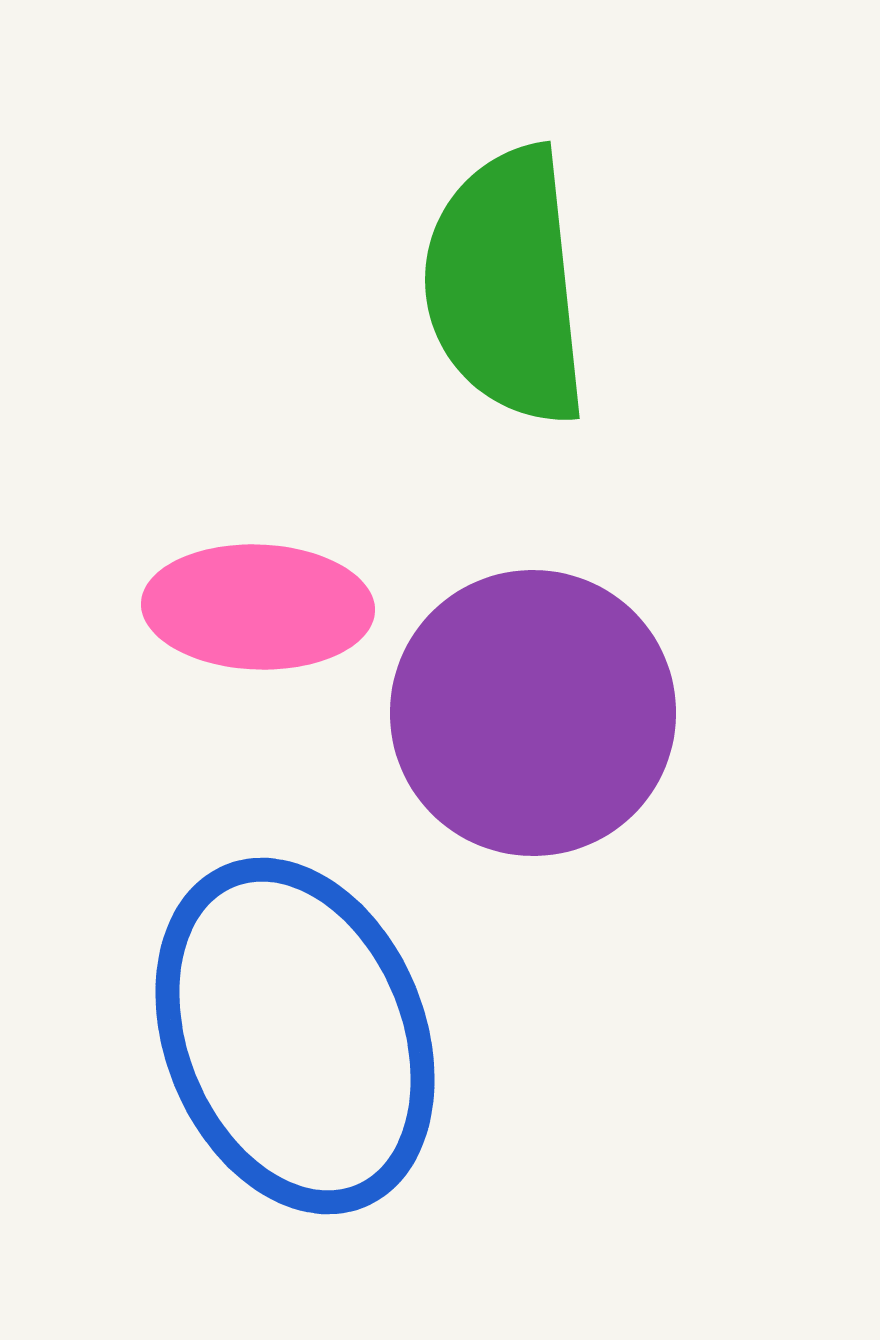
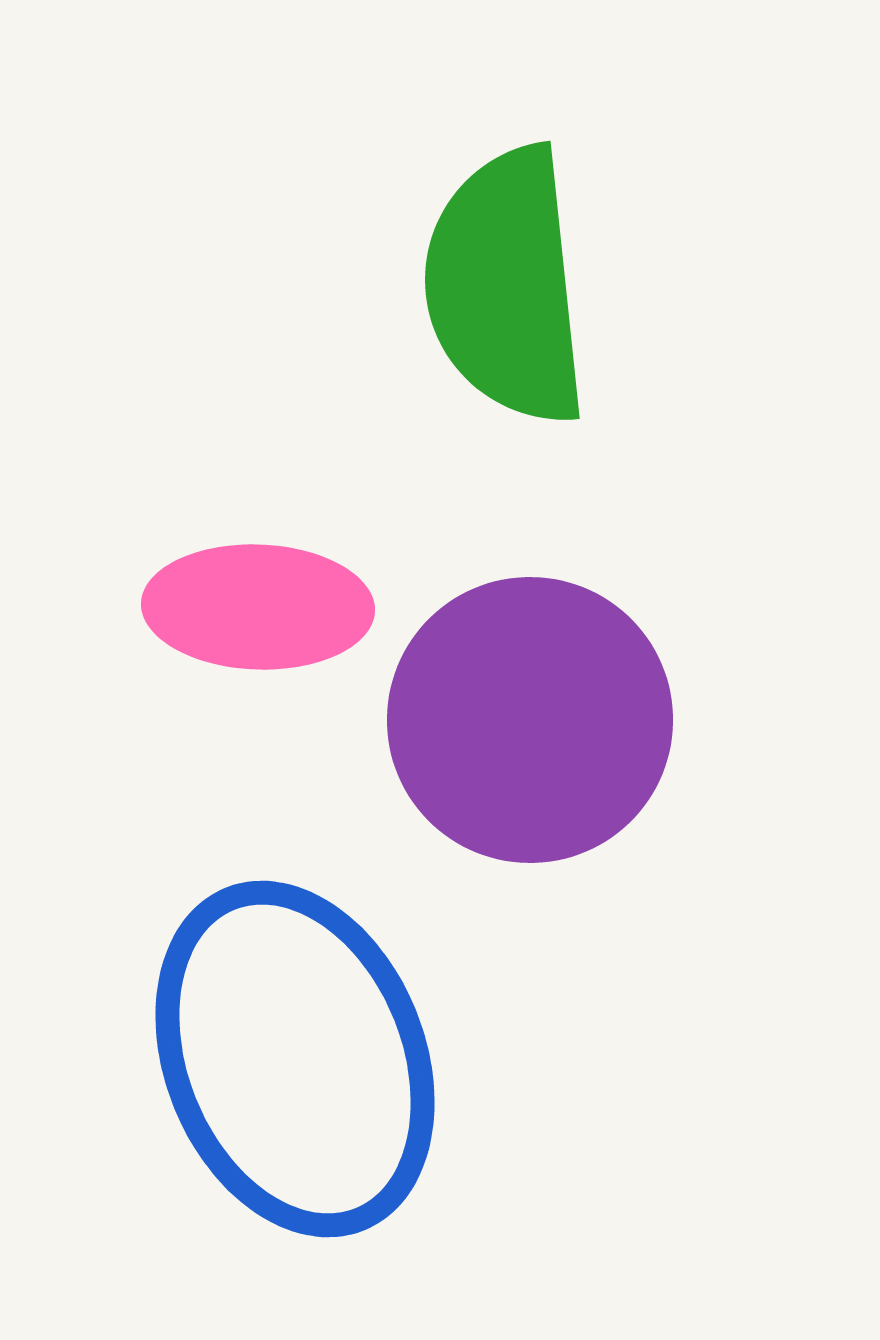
purple circle: moved 3 px left, 7 px down
blue ellipse: moved 23 px down
